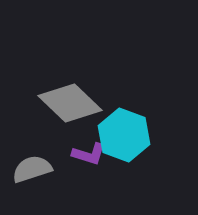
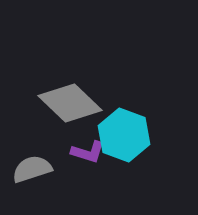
purple L-shape: moved 1 px left, 2 px up
